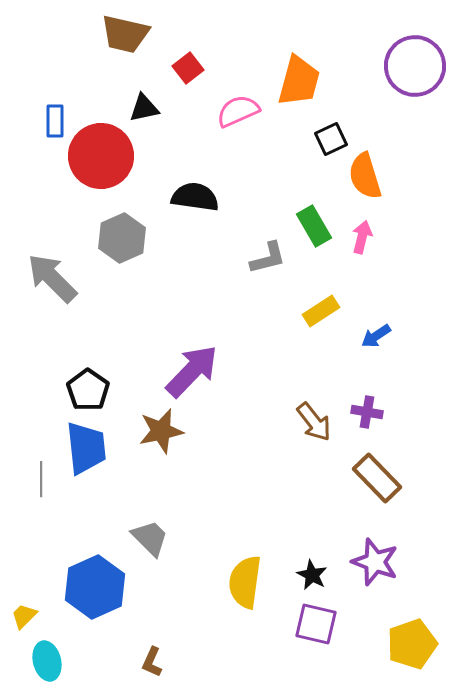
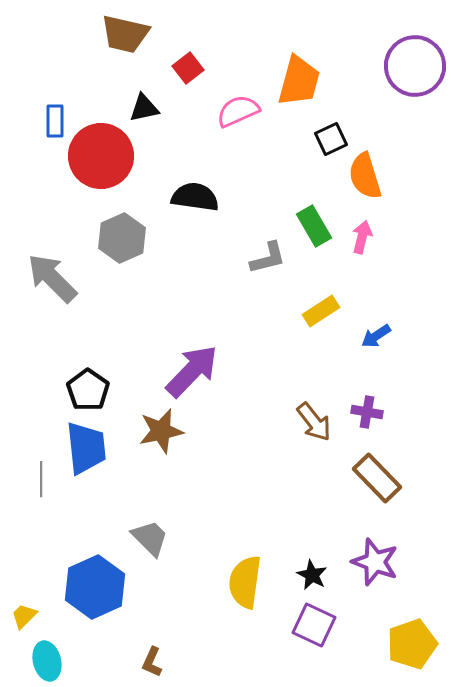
purple square: moved 2 px left, 1 px down; rotated 12 degrees clockwise
